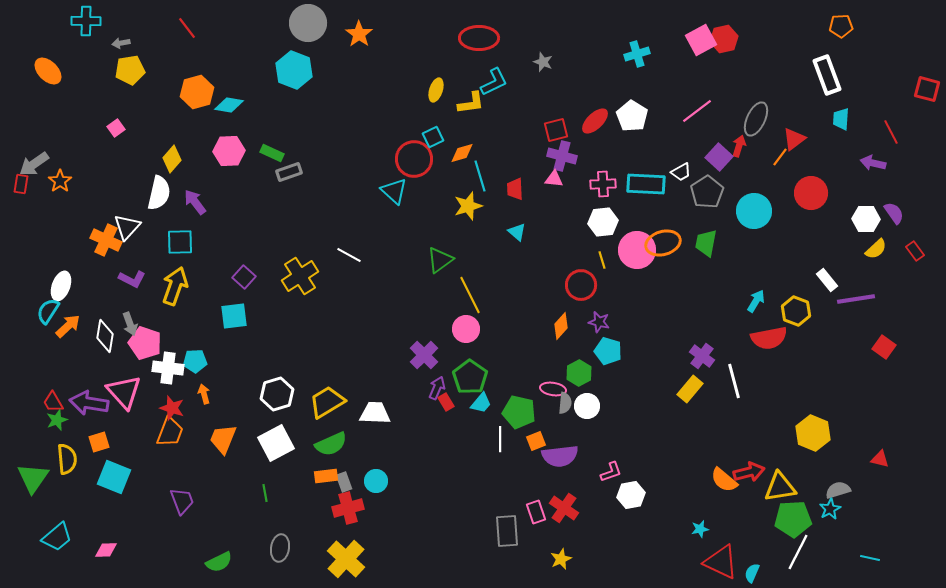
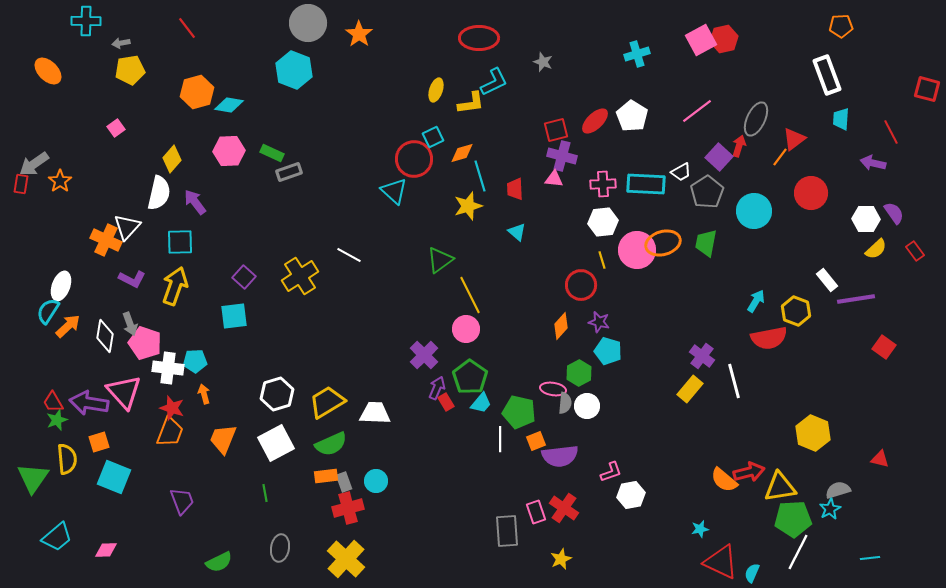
cyan line at (870, 558): rotated 18 degrees counterclockwise
